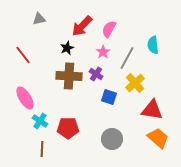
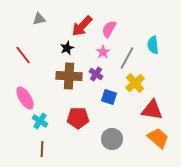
red pentagon: moved 10 px right, 10 px up
